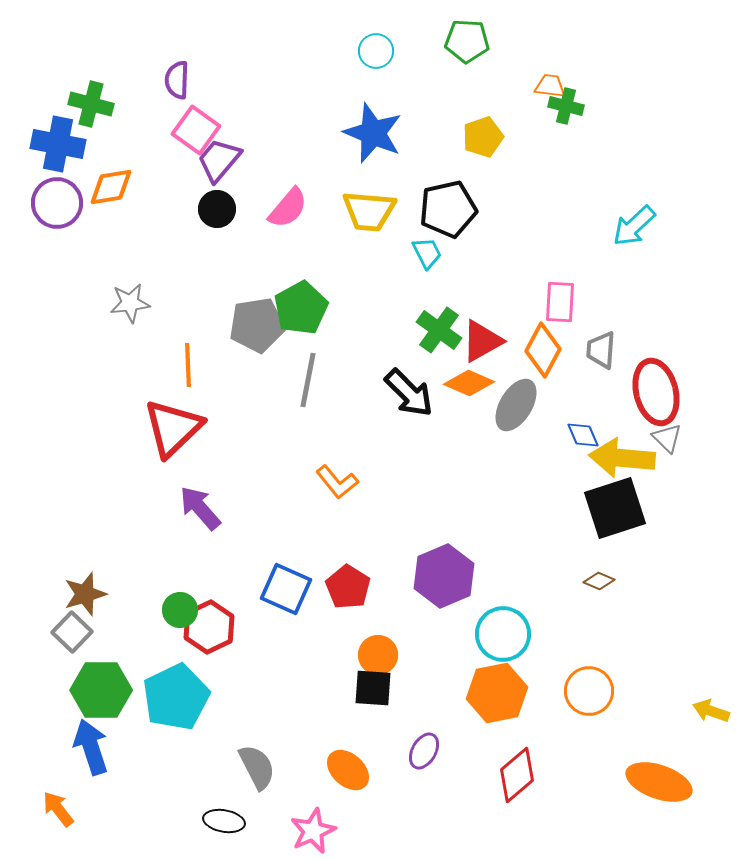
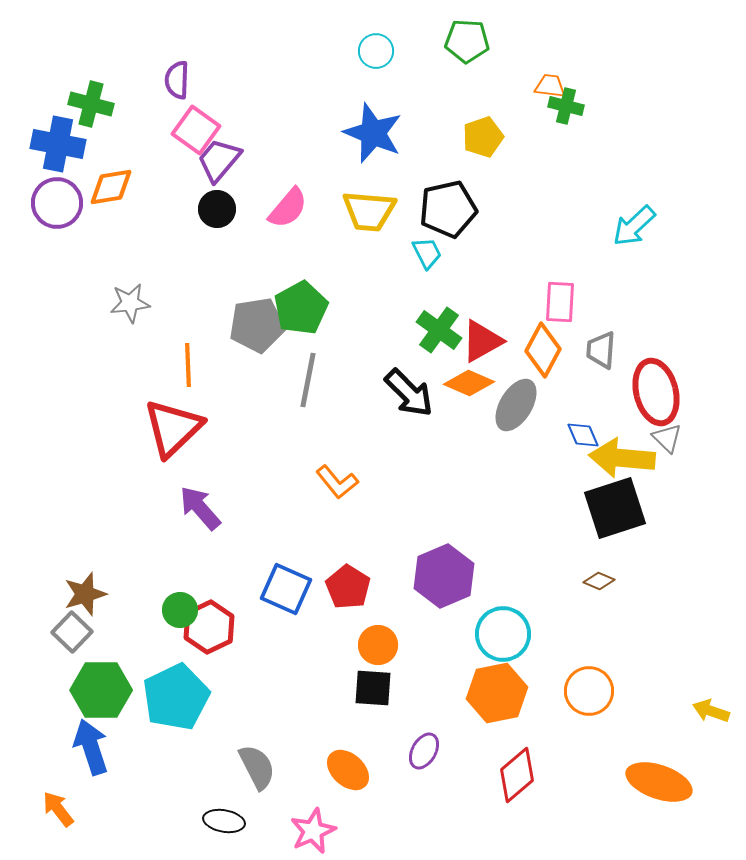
orange circle at (378, 655): moved 10 px up
